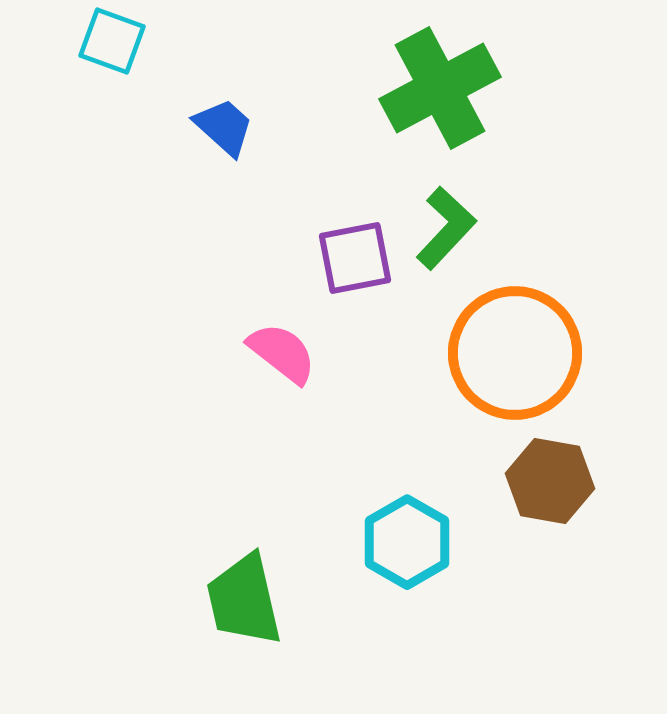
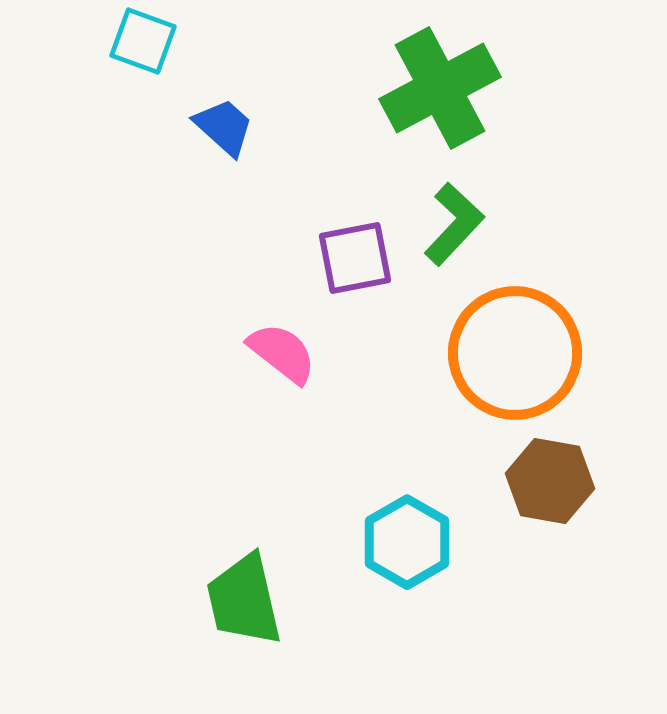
cyan square: moved 31 px right
green L-shape: moved 8 px right, 4 px up
